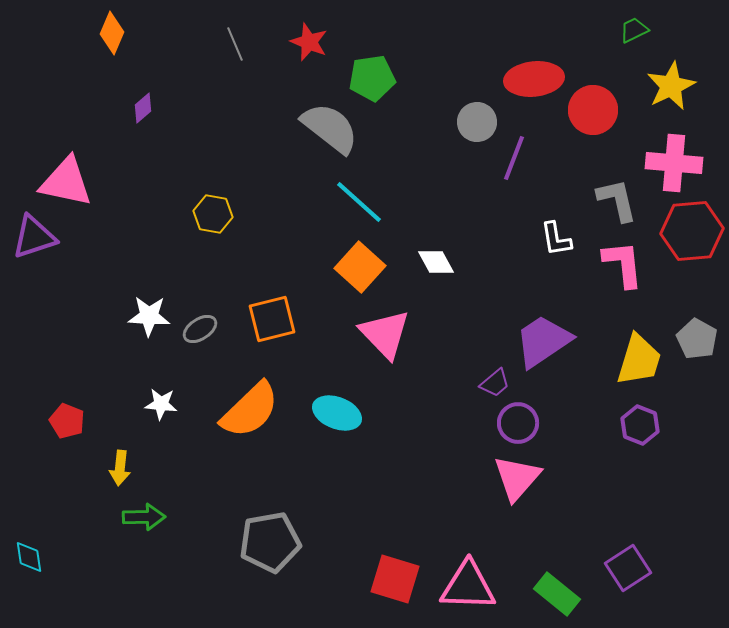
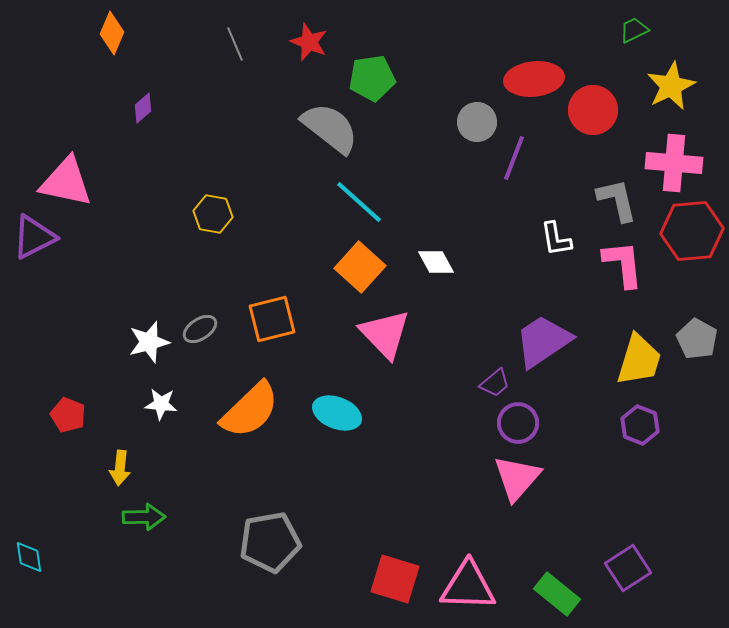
purple triangle at (34, 237): rotated 9 degrees counterclockwise
white star at (149, 316): moved 26 px down; rotated 18 degrees counterclockwise
red pentagon at (67, 421): moved 1 px right, 6 px up
